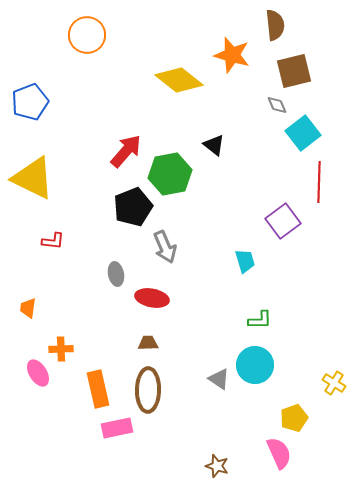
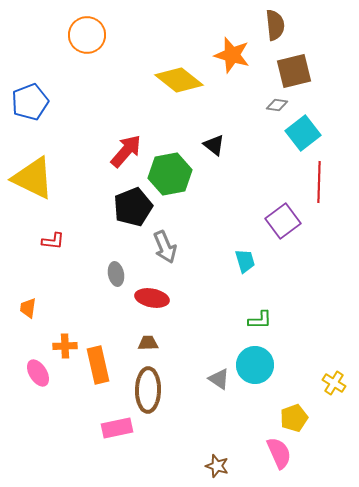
gray diamond: rotated 60 degrees counterclockwise
orange cross: moved 4 px right, 3 px up
orange rectangle: moved 24 px up
